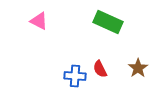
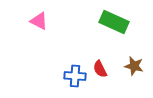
green rectangle: moved 6 px right
brown star: moved 4 px left, 2 px up; rotated 24 degrees counterclockwise
